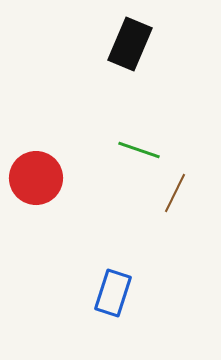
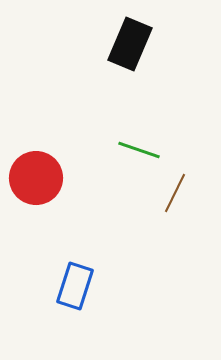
blue rectangle: moved 38 px left, 7 px up
